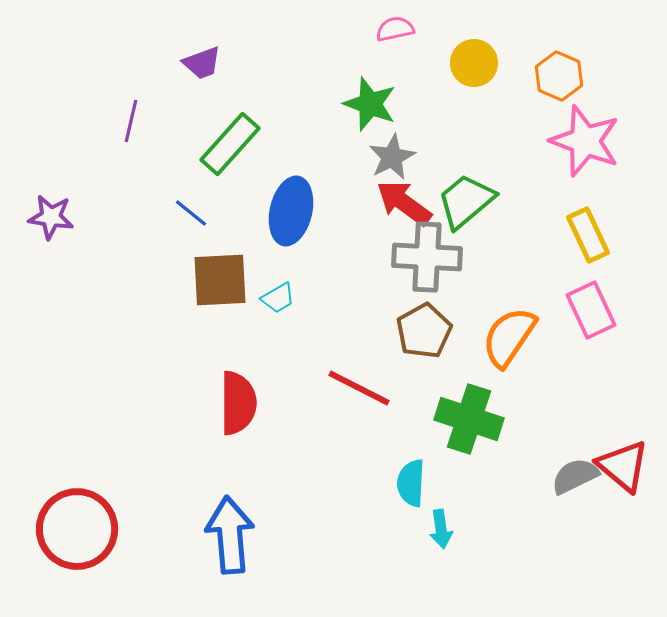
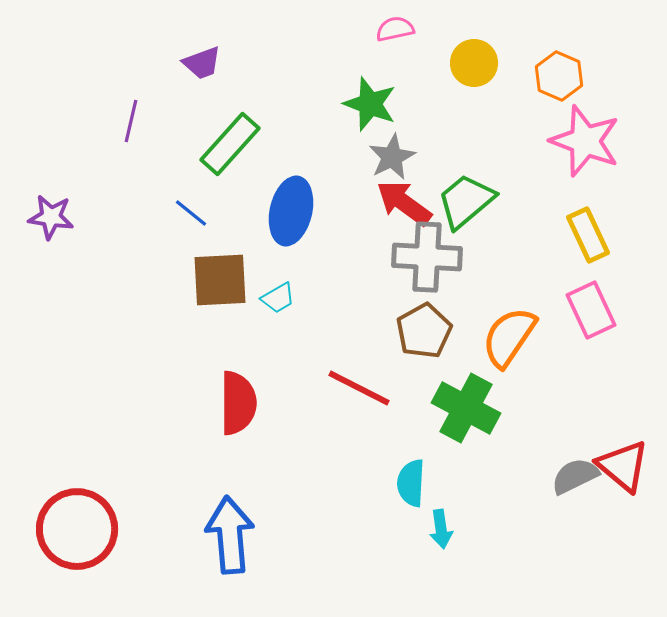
green cross: moved 3 px left, 11 px up; rotated 10 degrees clockwise
